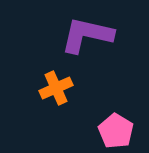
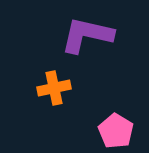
orange cross: moved 2 px left; rotated 12 degrees clockwise
